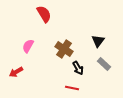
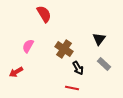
black triangle: moved 1 px right, 2 px up
